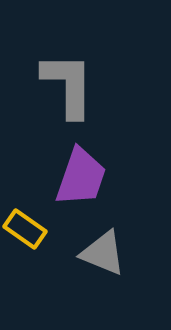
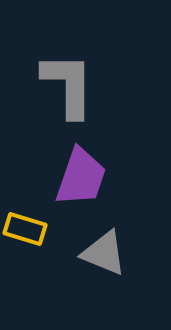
yellow rectangle: rotated 18 degrees counterclockwise
gray triangle: moved 1 px right
